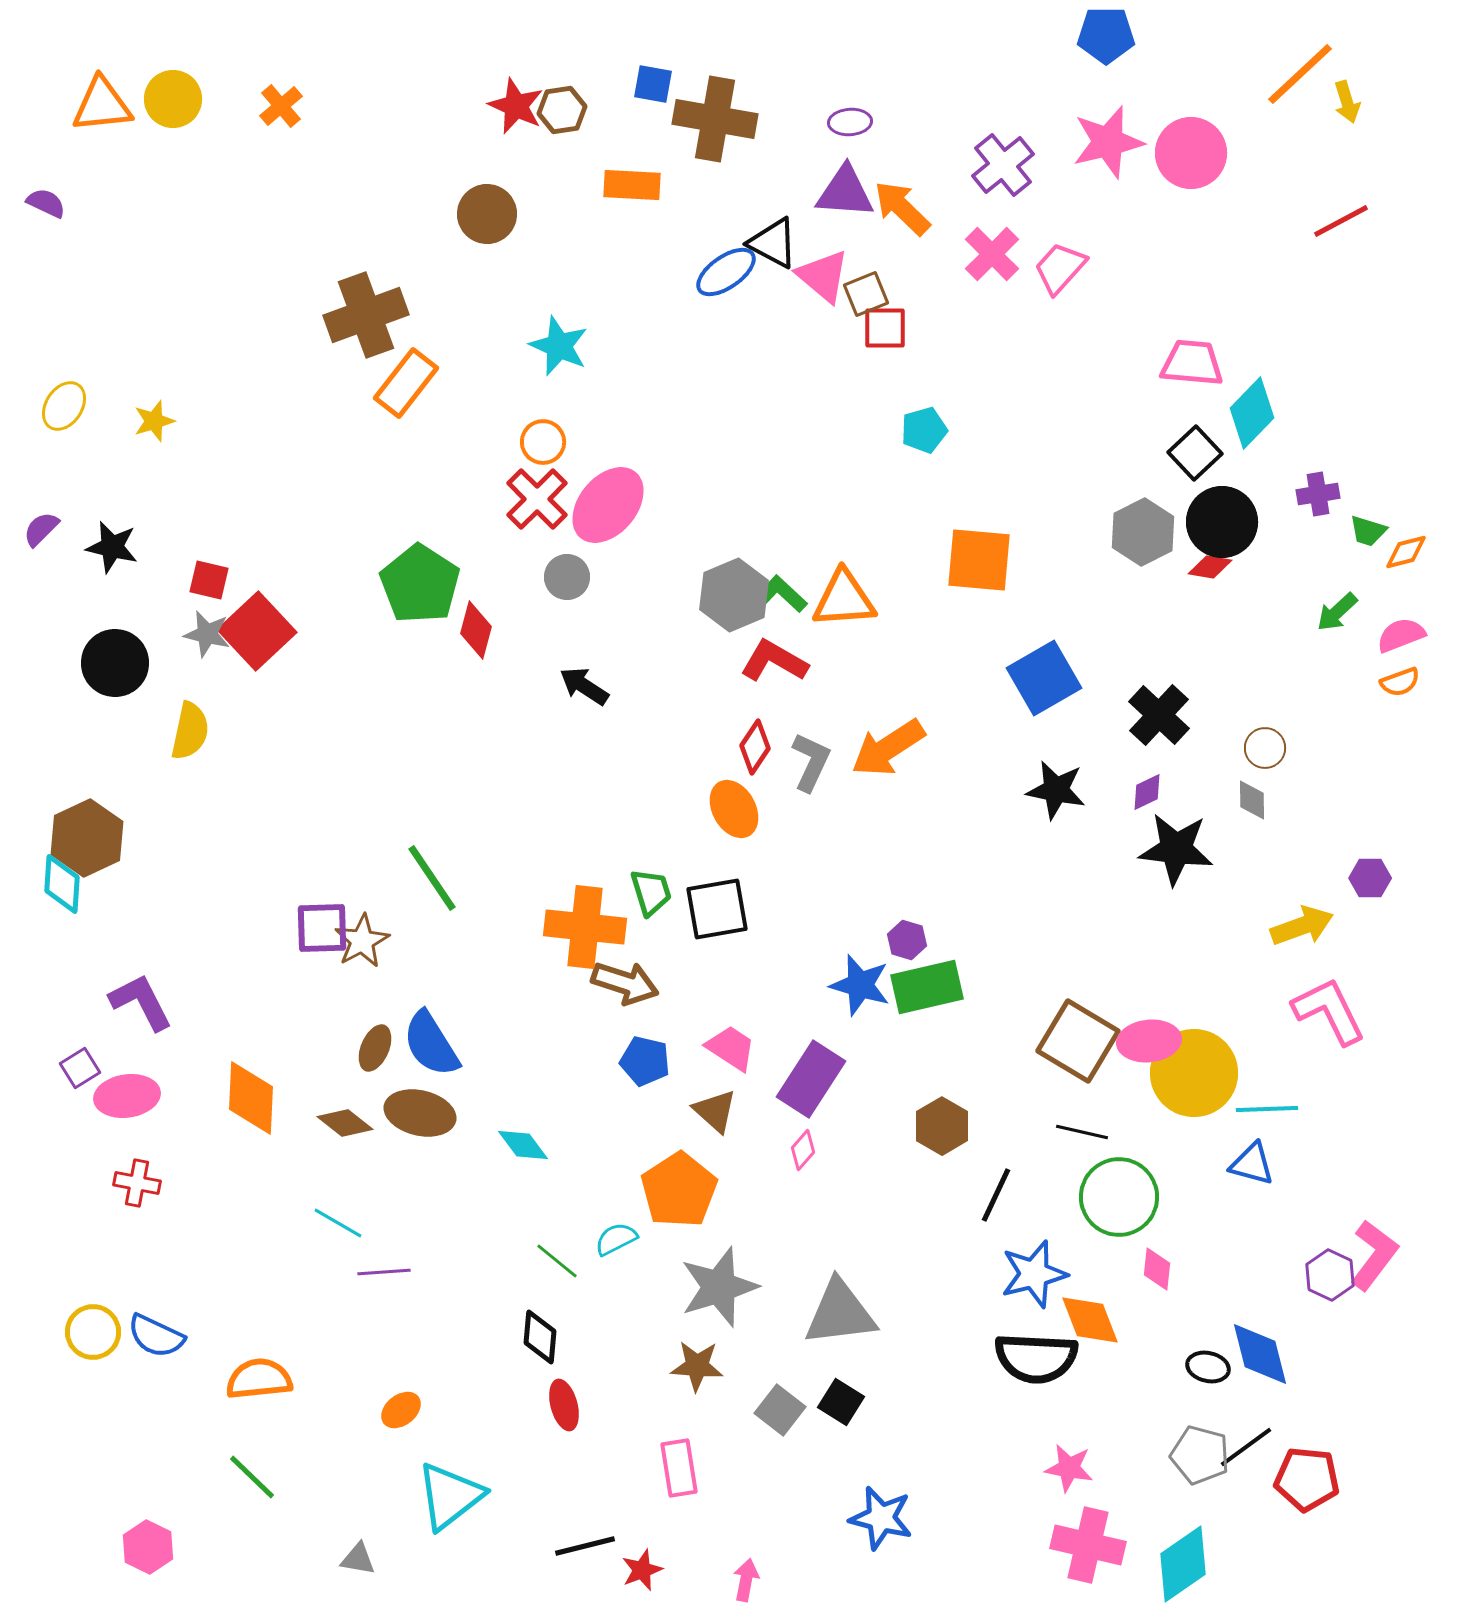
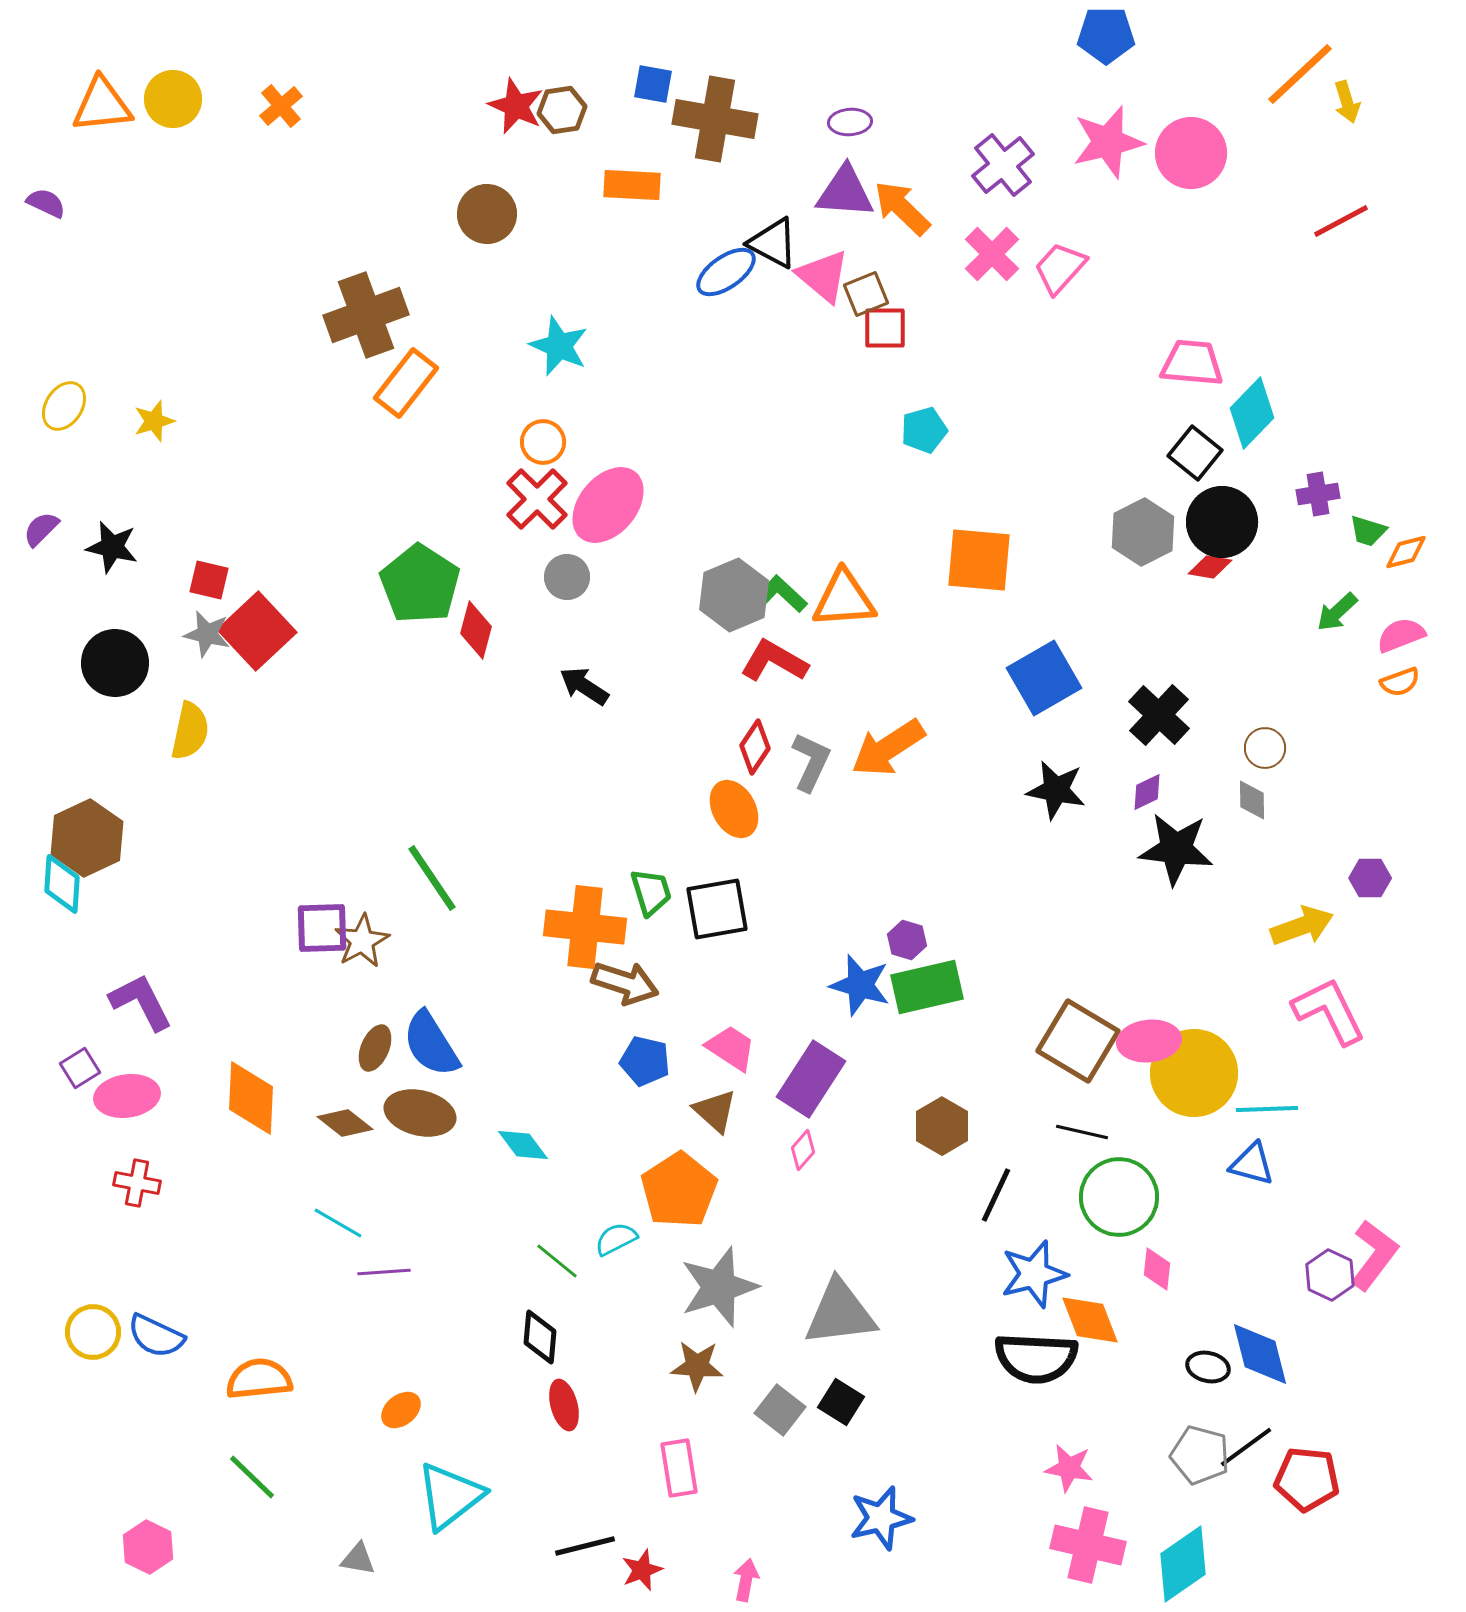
black square at (1195, 453): rotated 8 degrees counterclockwise
blue star at (881, 1518): rotated 28 degrees counterclockwise
